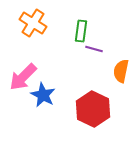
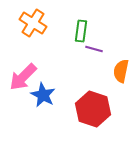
red hexagon: rotated 8 degrees counterclockwise
